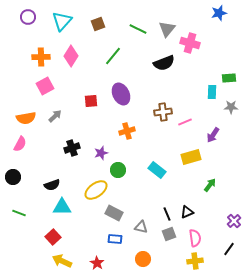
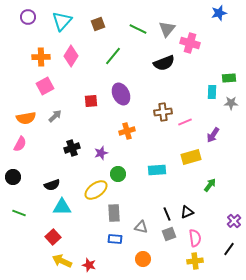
gray star at (231, 107): moved 4 px up
green circle at (118, 170): moved 4 px down
cyan rectangle at (157, 170): rotated 42 degrees counterclockwise
gray rectangle at (114, 213): rotated 60 degrees clockwise
red star at (97, 263): moved 8 px left, 2 px down; rotated 16 degrees counterclockwise
